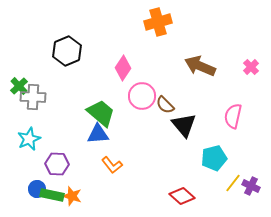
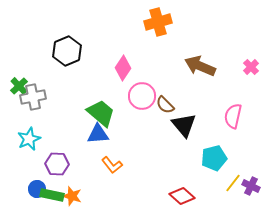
gray cross: rotated 15 degrees counterclockwise
